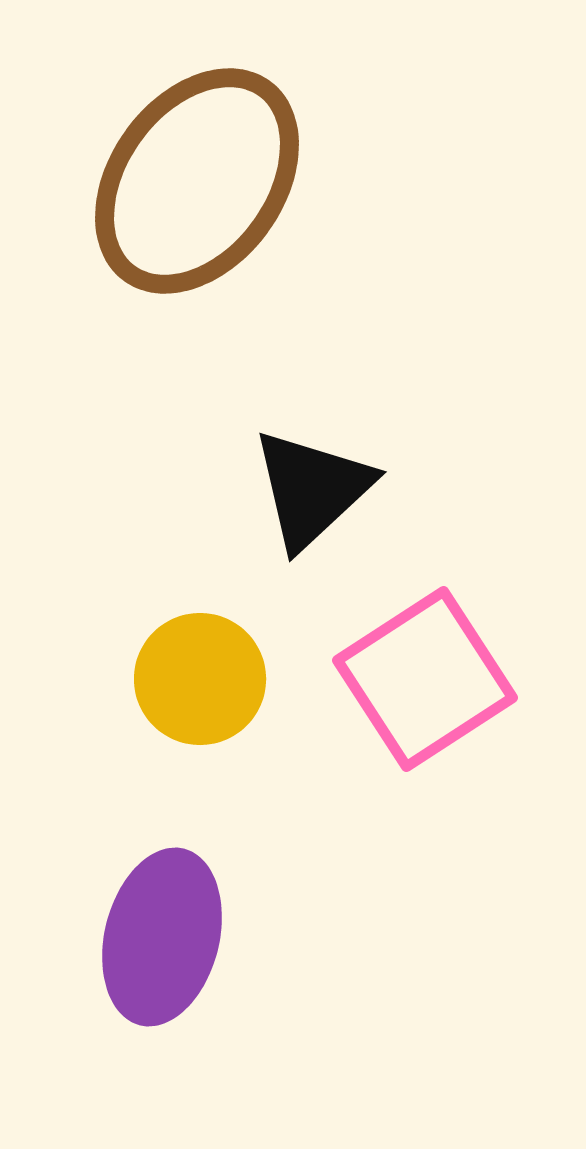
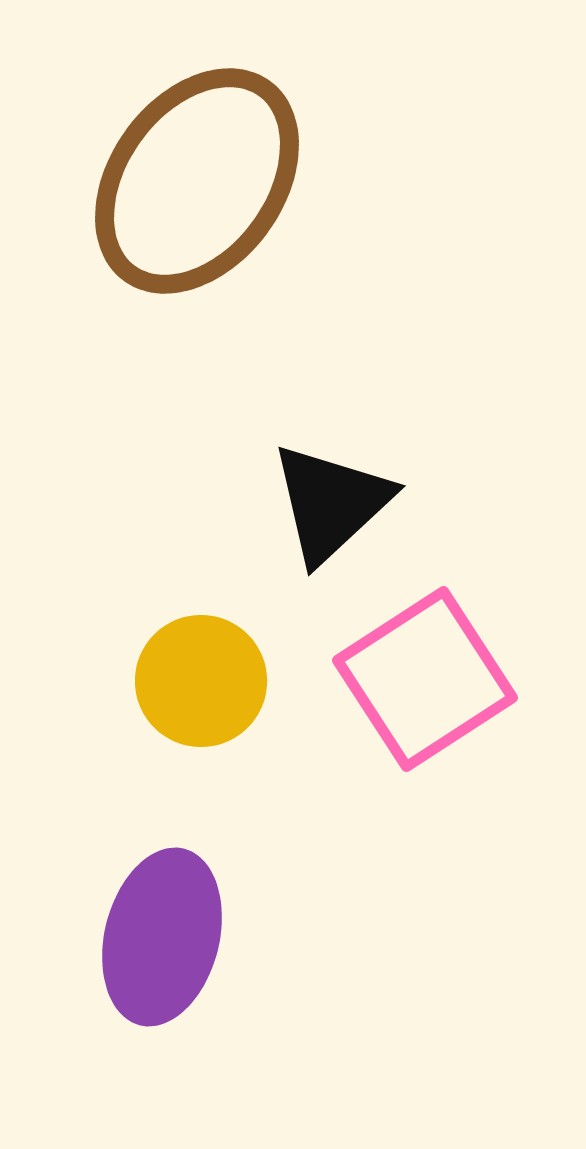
black triangle: moved 19 px right, 14 px down
yellow circle: moved 1 px right, 2 px down
